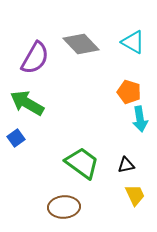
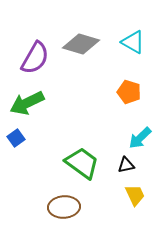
gray diamond: rotated 30 degrees counterclockwise
green arrow: rotated 56 degrees counterclockwise
cyan arrow: moved 19 px down; rotated 55 degrees clockwise
